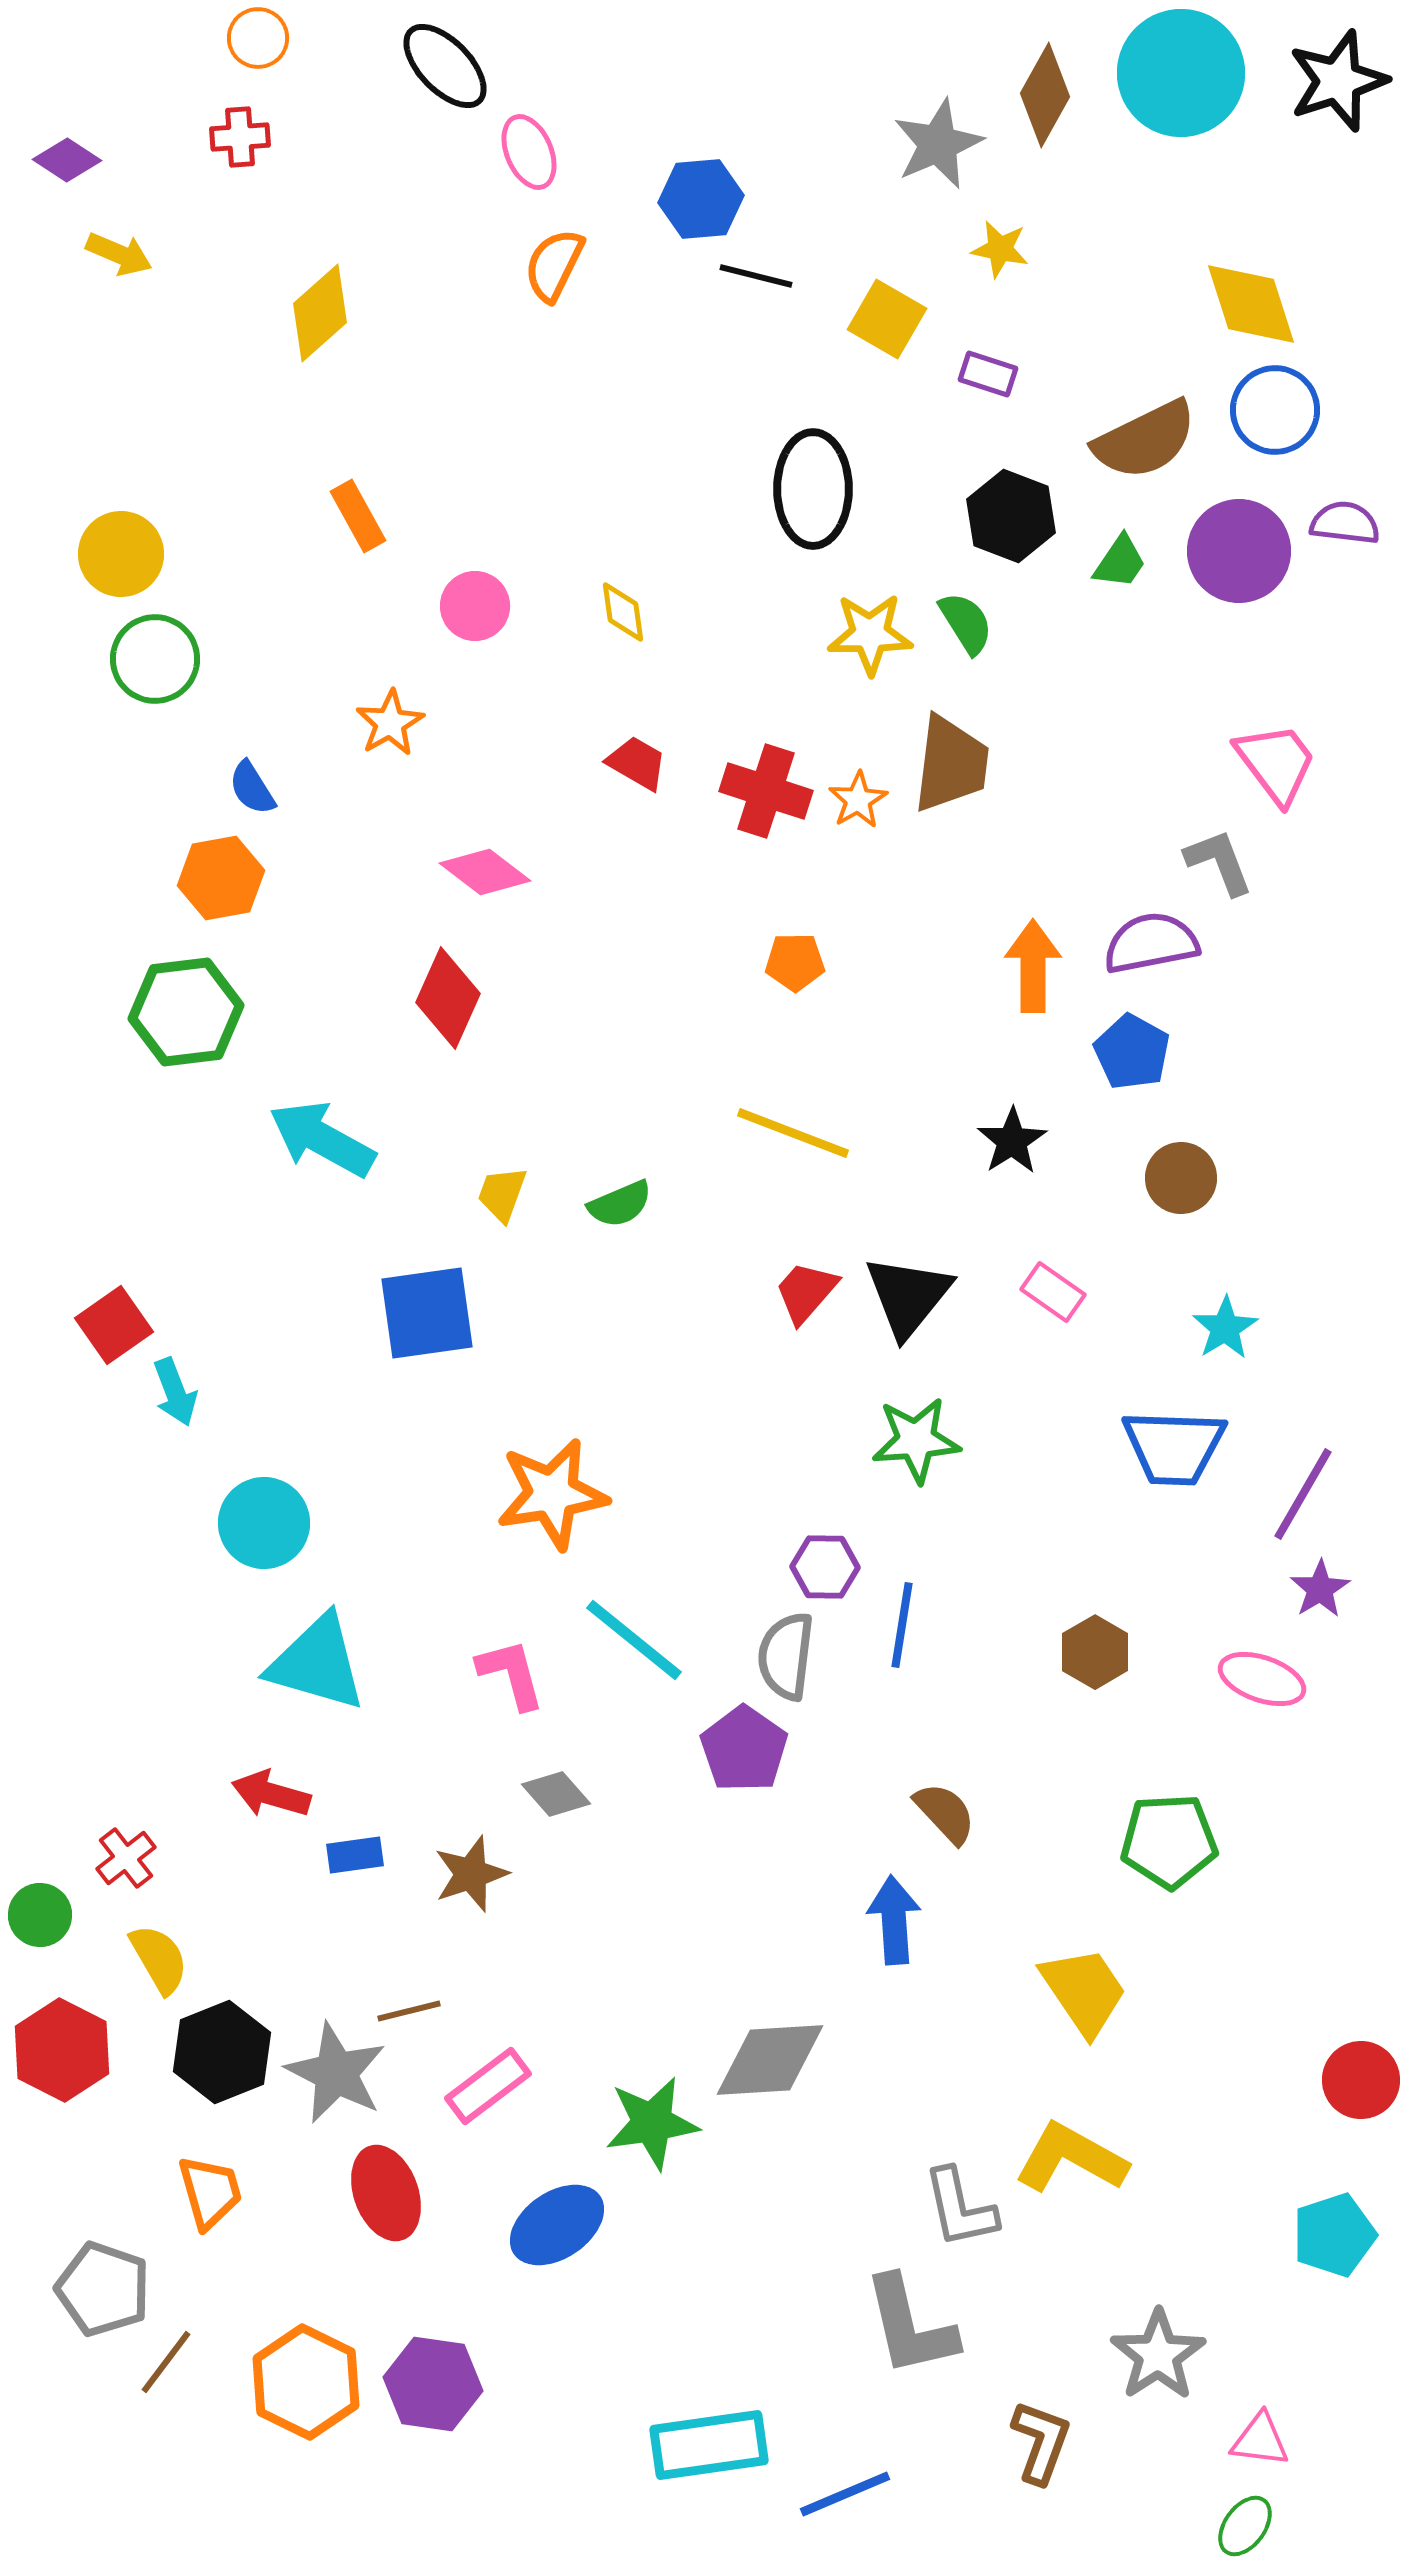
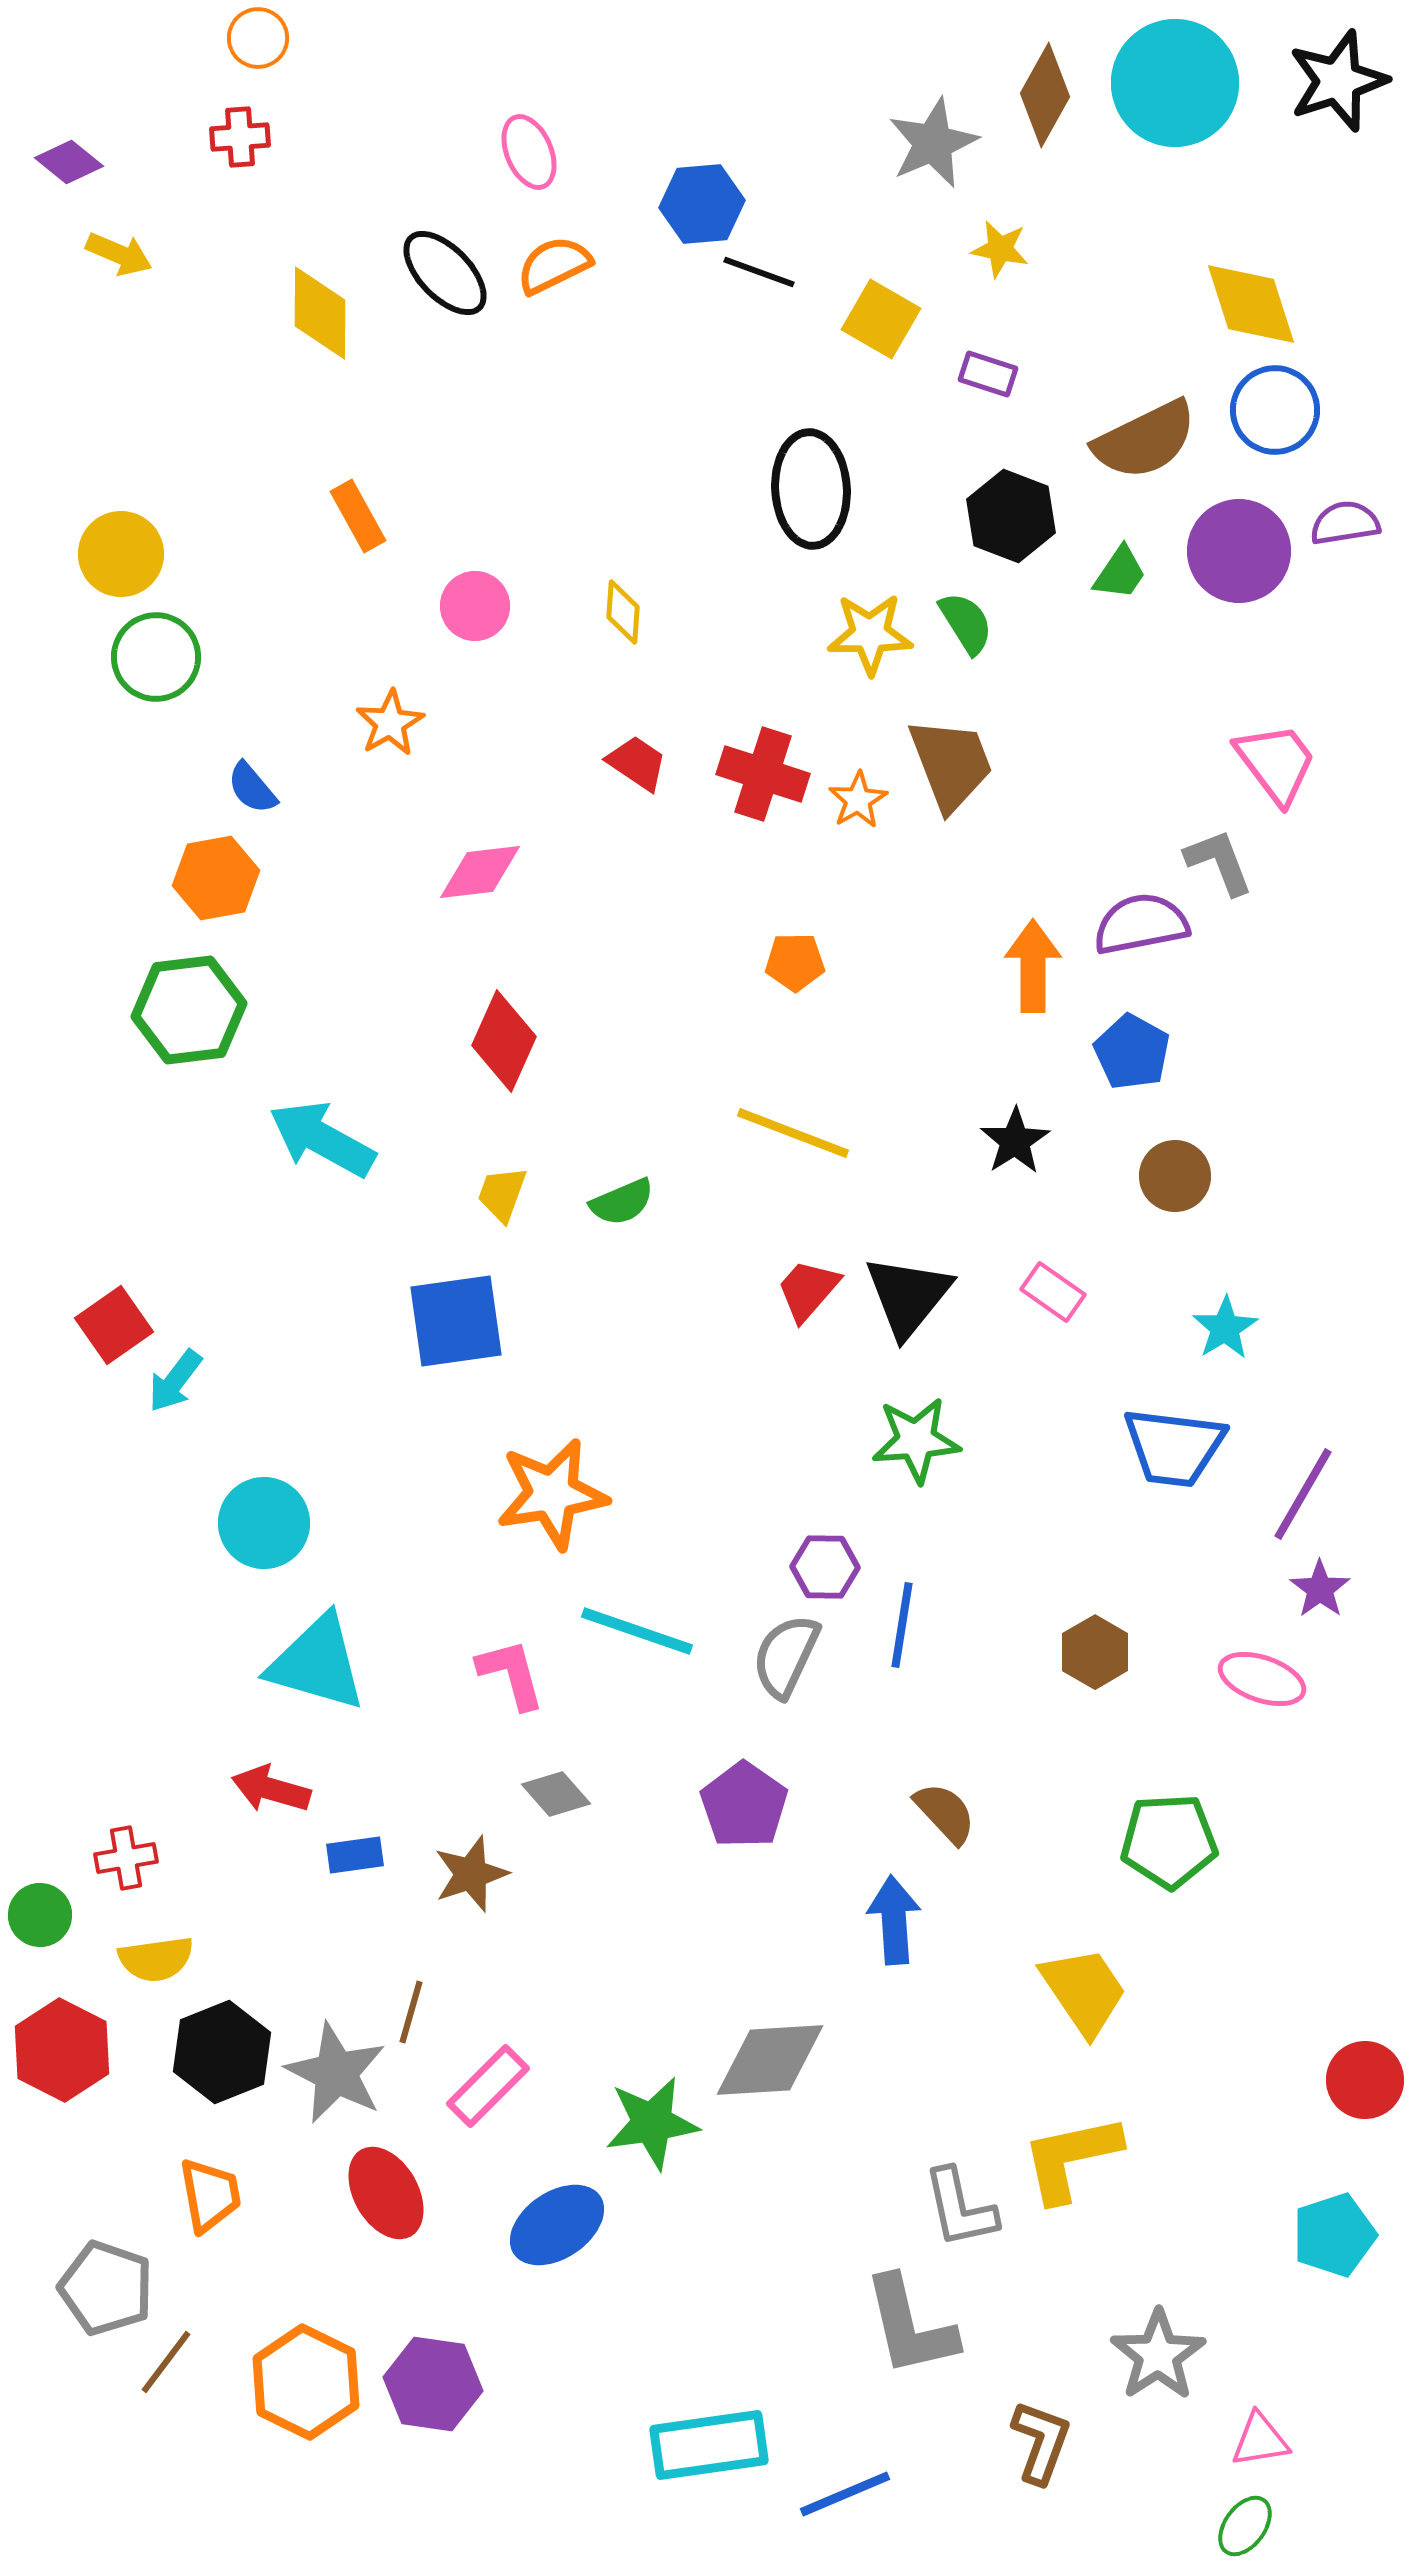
black ellipse at (445, 66): moved 207 px down
cyan circle at (1181, 73): moved 6 px left, 10 px down
gray star at (938, 144): moved 5 px left, 1 px up
purple diamond at (67, 160): moved 2 px right, 2 px down; rotated 6 degrees clockwise
blue hexagon at (701, 199): moved 1 px right, 5 px down
orange semicircle at (554, 265): rotated 38 degrees clockwise
black line at (756, 276): moved 3 px right, 4 px up; rotated 6 degrees clockwise
yellow diamond at (320, 313): rotated 48 degrees counterclockwise
yellow square at (887, 319): moved 6 px left
black ellipse at (813, 489): moved 2 px left; rotated 3 degrees counterclockwise
purple semicircle at (1345, 523): rotated 16 degrees counterclockwise
green trapezoid at (1120, 562): moved 11 px down
yellow diamond at (623, 612): rotated 12 degrees clockwise
green circle at (155, 659): moved 1 px right, 2 px up
red trapezoid at (637, 763): rotated 4 degrees clockwise
brown trapezoid at (951, 764): rotated 28 degrees counterclockwise
blue semicircle at (252, 788): rotated 8 degrees counterclockwise
red cross at (766, 791): moved 3 px left, 17 px up
pink diamond at (485, 872): moved 5 px left; rotated 44 degrees counterclockwise
orange hexagon at (221, 878): moved 5 px left
purple semicircle at (1151, 943): moved 10 px left, 19 px up
red diamond at (448, 998): moved 56 px right, 43 px down
green hexagon at (186, 1012): moved 3 px right, 2 px up
black star at (1012, 1141): moved 3 px right
brown circle at (1181, 1178): moved 6 px left, 2 px up
green semicircle at (620, 1204): moved 2 px right, 2 px up
red trapezoid at (806, 1292): moved 2 px right, 2 px up
blue square at (427, 1313): moved 29 px right, 8 px down
cyan arrow at (175, 1392): moved 11 px up; rotated 58 degrees clockwise
blue trapezoid at (1174, 1447): rotated 5 degrees clockwise
purple star at (1320, 1589): rotated 4 degrees counterclockwise
cyan line at (634, 1640): moved 3 px right, 9 px up; rotated 20 degrees counterclockwise
gray semicircle at (786, 1656): rotated 18 degrees clockwise
purple pentagon at (744, 1749): moved 56 px down
red arrow at (271, 1794): moved 5 px up
red cross at (126, 1858): rotated 28 degrees clockwise
yellow semicircle at (159, 1959): moved 3 px left; rotated 112 degrees clockwise
brown line at (409, 2011): moved 2 px right, 1 px down; rotated 60 degrees counterclockwise
red circle at (1361, 2080): moved 4 px right
pink rectangle at (488, 2086): rotated 8 degrees counterclockwise
yellow L-shape at (1071, 2158): rotated 41 degrees counterclockwise
orange trapezoid at (210, 2192): moved 3 px down; rotated 6 degrees clockwise
red ellipse at (386, 2193): rotated 10 degrees counterclockwise
gray pentagon at (103, 2289): moved 3 px right, 1 px up
pink triangle at (1260, 2440): rotated 16 degrees counterclockwise
